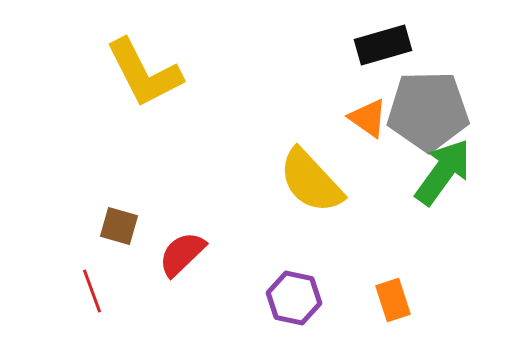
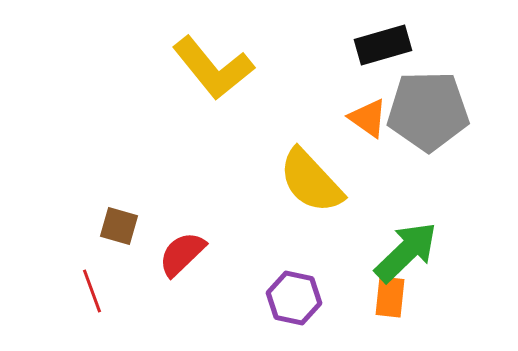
yellow L-shape: moved 69 px right, 5 px up; rotated 12 degrees counterclockwise
green arrow: moved 37 px left, 80 px down; rotated 10 degrees clockwise
orange rectangle: moved 3 px left, 3 px up; rotated 24 degrees clockwise
